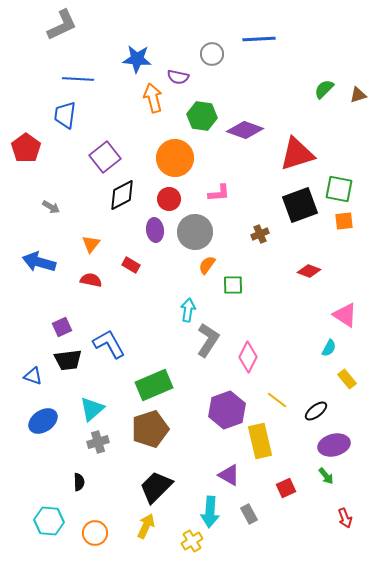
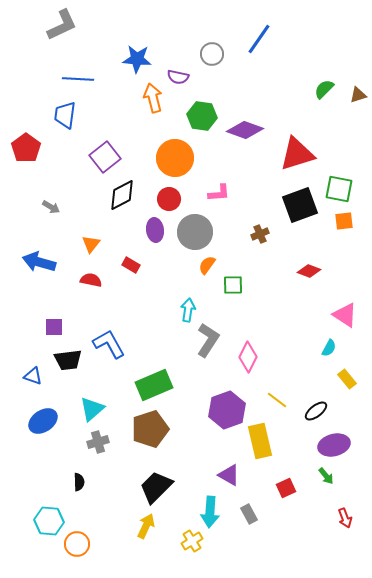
blue line at (259, 39): rotated 52 degrees counterclockwise
purple square at (62, 327): moved 8 px left; rotated 24 degrees clockwise
orange circle at (95, 533): moved 18 px left, 11 px down
